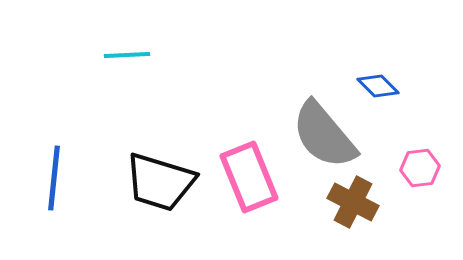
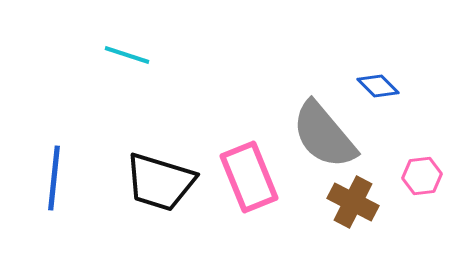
cyan line: rotated 21 degrees clockwise
pink hexagon: moved 2 px right, 8 px down
